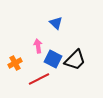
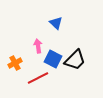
red line: moved 1 px left, 1 px up
